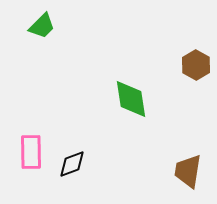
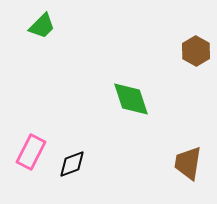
brown hexagon: moved 14 px up
green diamond: rotated 9 degrees counterclockwise
pink rectangle: rotated 28 degrees clockwise
brown trapezoid: moved 8 px up
